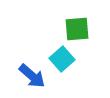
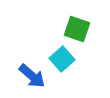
green square: rotated 24 degrees clockwise
